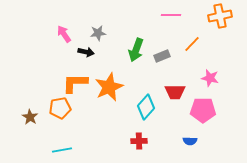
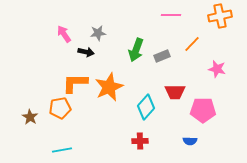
pink star: moved 7 px right, 9 px up
red cross: moved 1 px right
